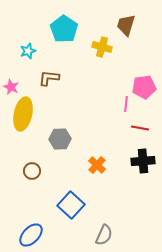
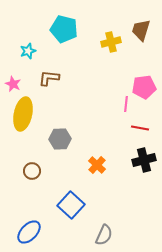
brown trapezoid: moved 15 px right, 5 px down
cyan pentagon: rotated 20 degrees counterclockwise
yellow cross: moved 9 px right, 5 px up; rotated 30 degrees counterclockwise
pink star: moved 2 px right, 3 px up
black cross: moved 1 px right, 1 px up; rotated 10 degrees counterclockwise
blue ellipse: moved 2 px left, 3 px up
